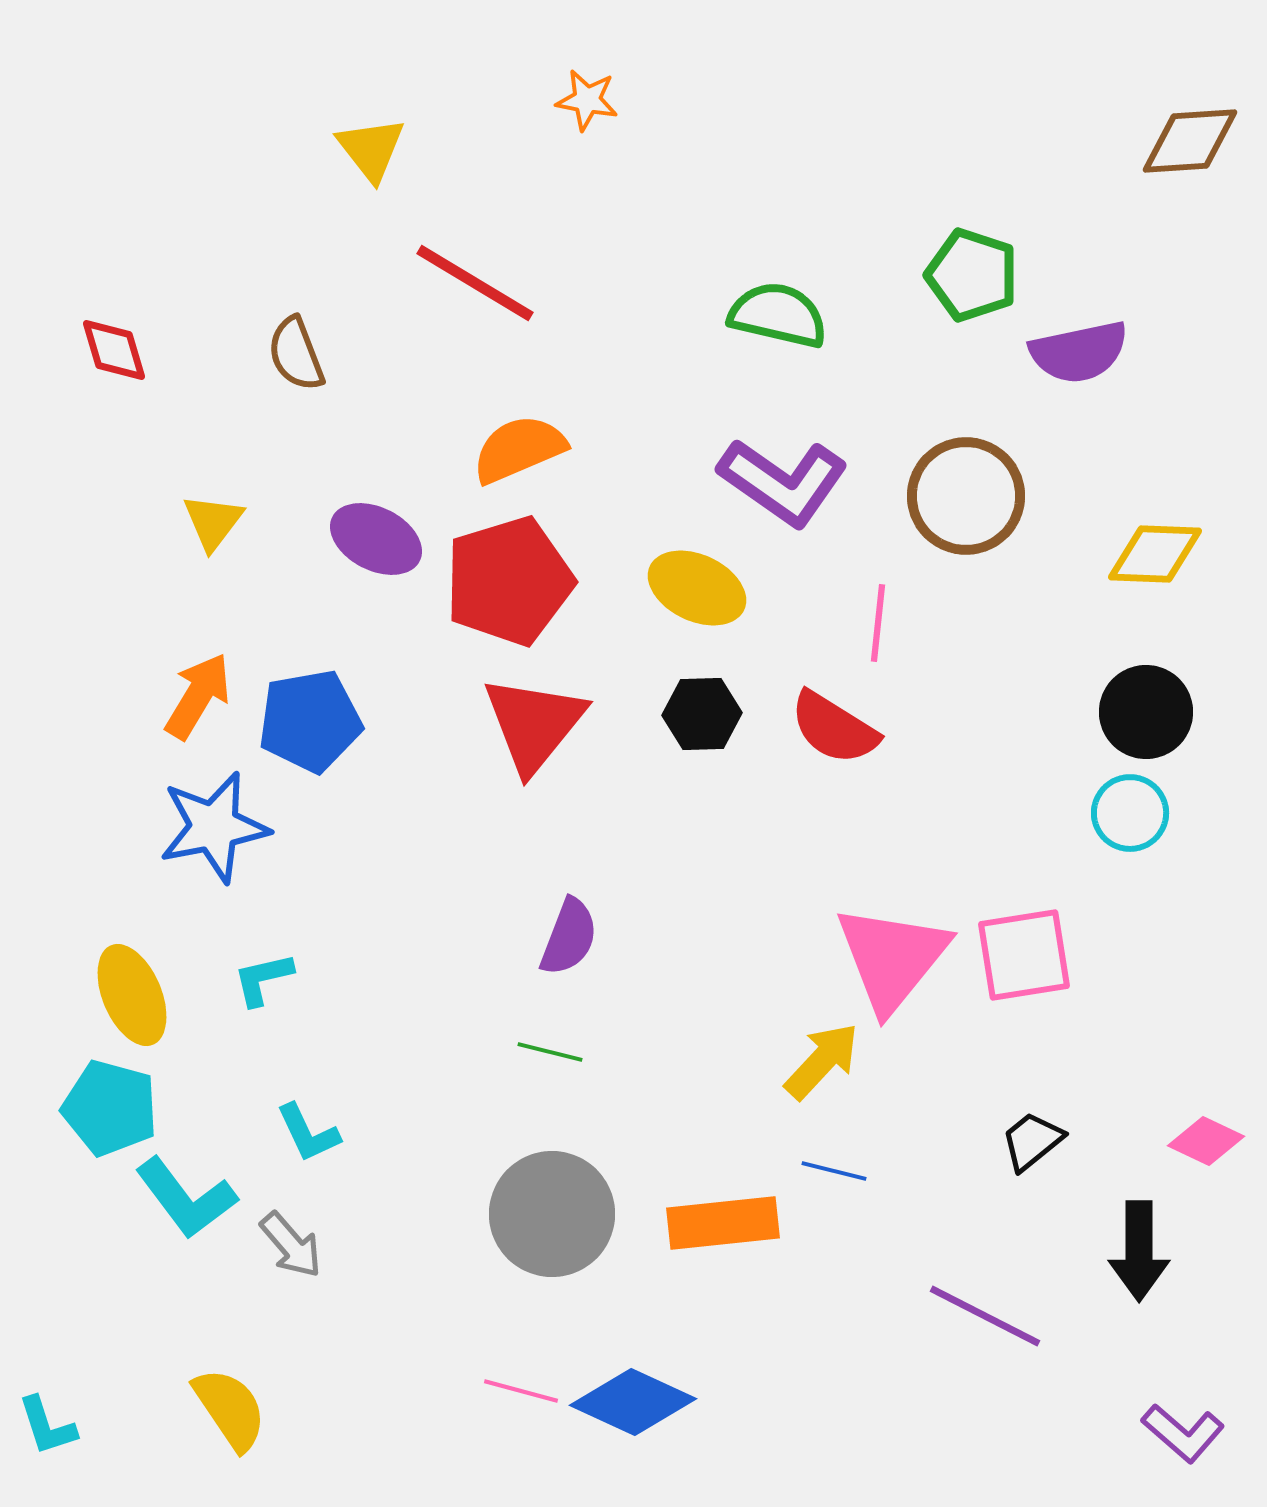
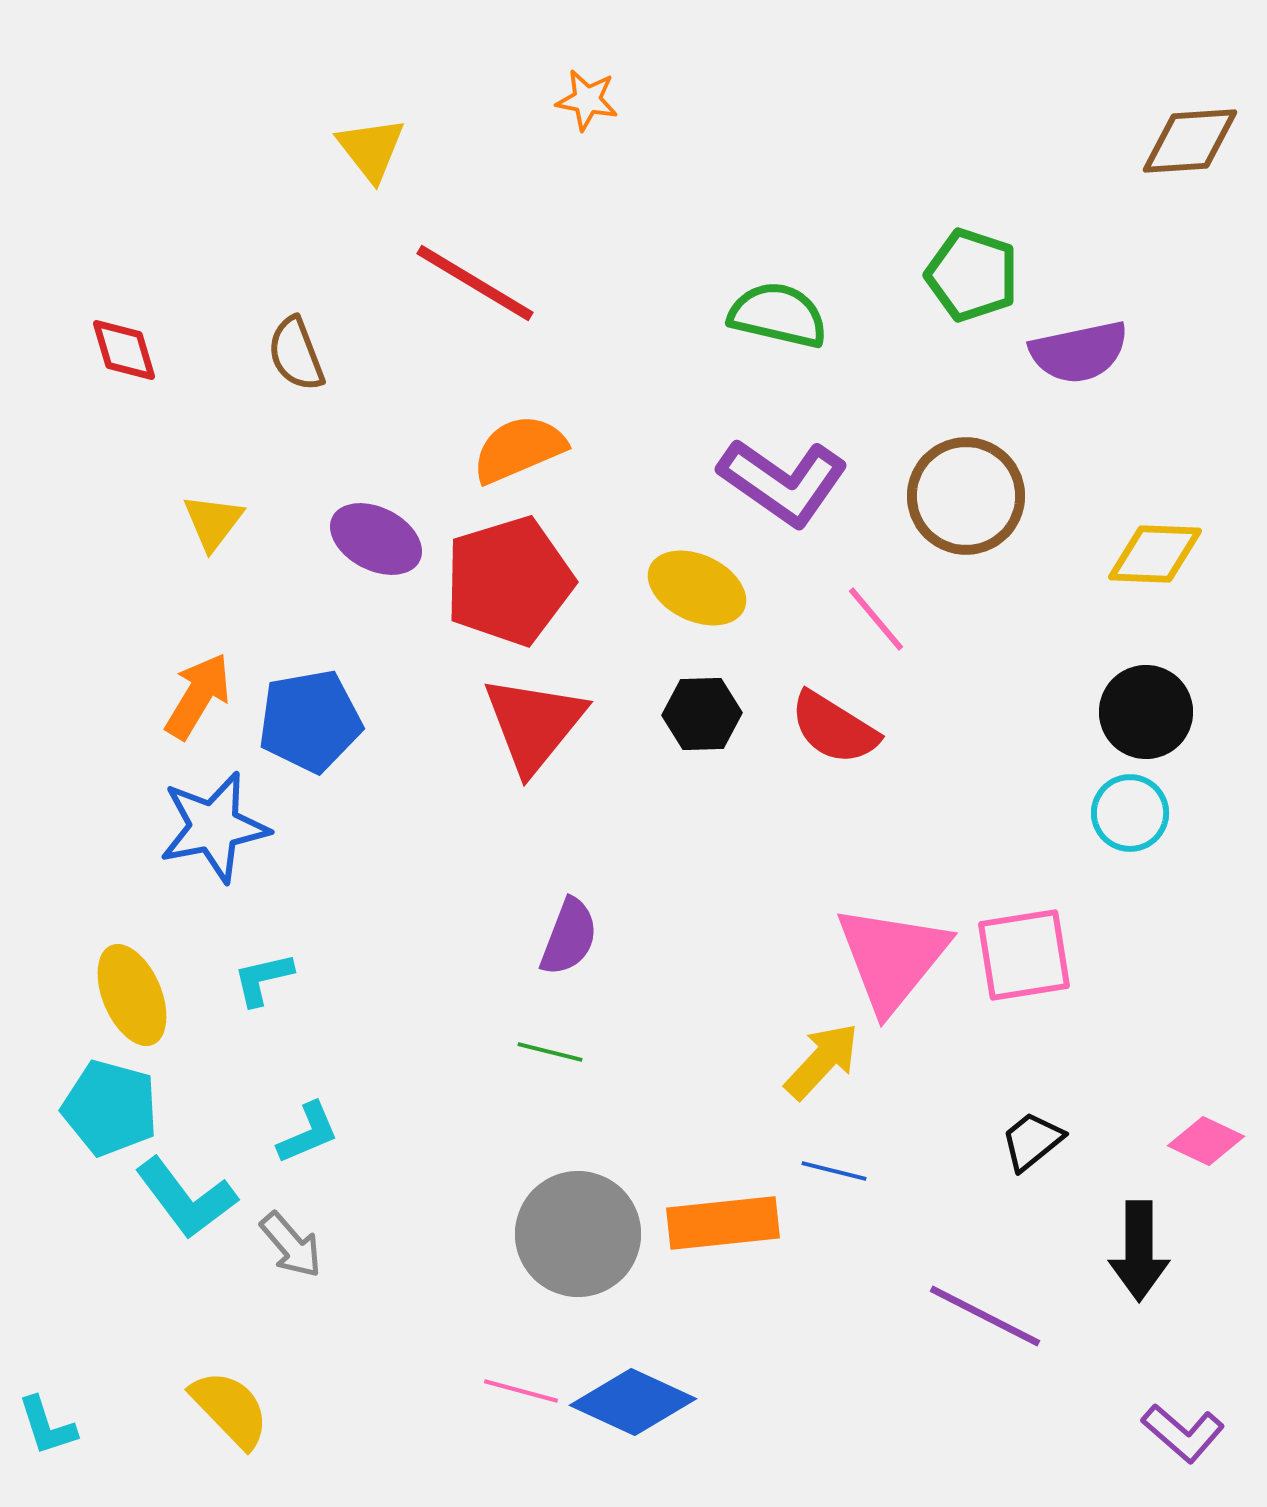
red diamond at (114, 350): moved 10 px right
pink line at (878, 623): moved 2 px left, 4 px up; rotated 46 degrees counterclockwise
cyan L-shape at (308, 1133): rotated 88 degrees counterclockwise
gray circle at (552, 1214): moved 26 px right, 20 px down
yellow semicircle at (230, 1409): rotated 10 degrees counterclockwise
